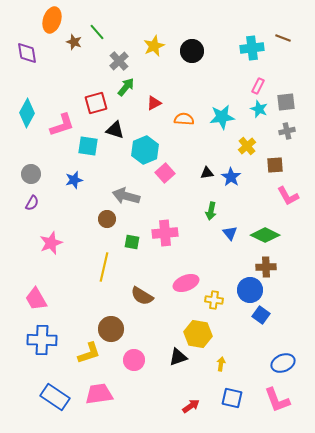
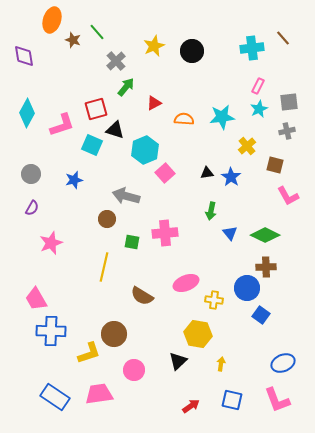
brown line at (283, 38): rotated 28 degrees clockwise
brown star at (74, 42): moved 1 px left, 2 px up
purple diamond at (27, 53): moved 3 px left, 3 px down
gray cross at (119, 61): moved 3 px left
gray square at (286, 102): moved 3 px right
red square at (96, 103): moved 6 px down
cyan star at (259, 109): rotated 24 degrees clockwise
cyan square at (88, 146): moved 4 px right, 1 px up; rotated 15 degrees clockwise
brown square at (275, 165): rotated 18 degrees clockwise
purple semicircle at (32, 203): moved 5 px down
blue circle at (250, 290): moved 3 px left, 2 px up
brown circle at (111, 329): moved 3 px right, 5 px down
blue cross at (42, 340): moved 9 px right, 9 px up
black triangle at (178, 357): moved 4 px down; rotated 24 degrees counterclockwise
pink circle at (134, 360): moved 10 px down
blue square at (232, 398): moved 2 px down
